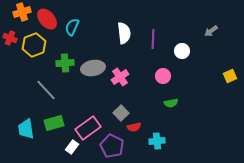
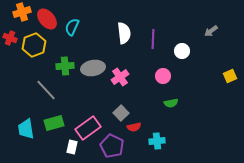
green cross: moved 3 px down
white rectangle: rotated 24 degrees counterclockwise
